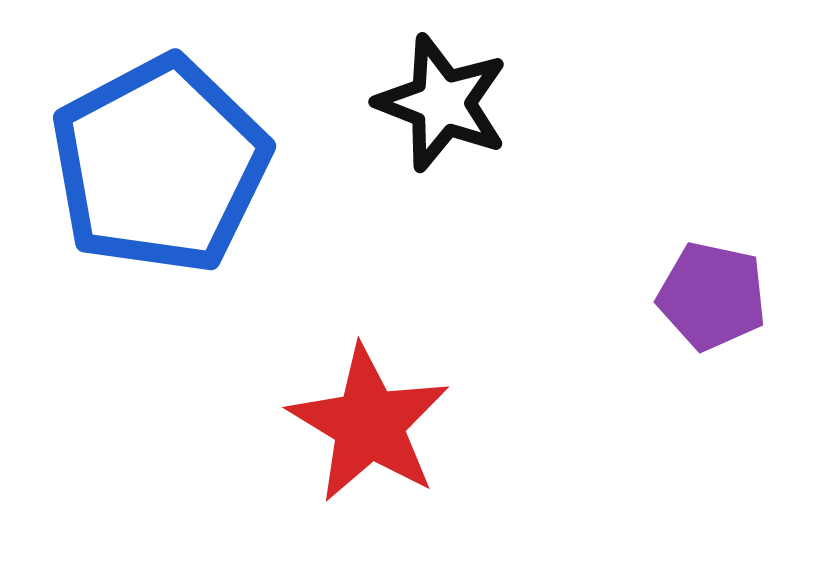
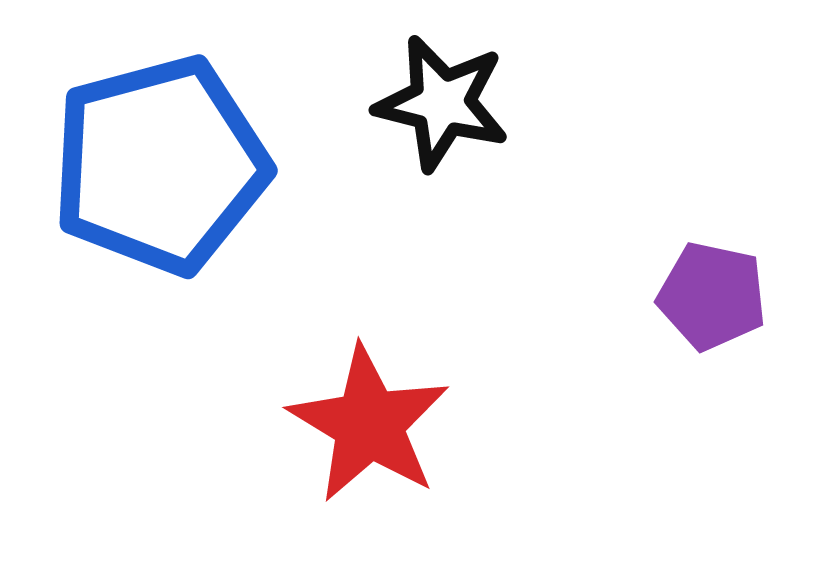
black star: rotated 7 degrees counterclockwise
blue pentagon: rotated 13 degrees clockwise
